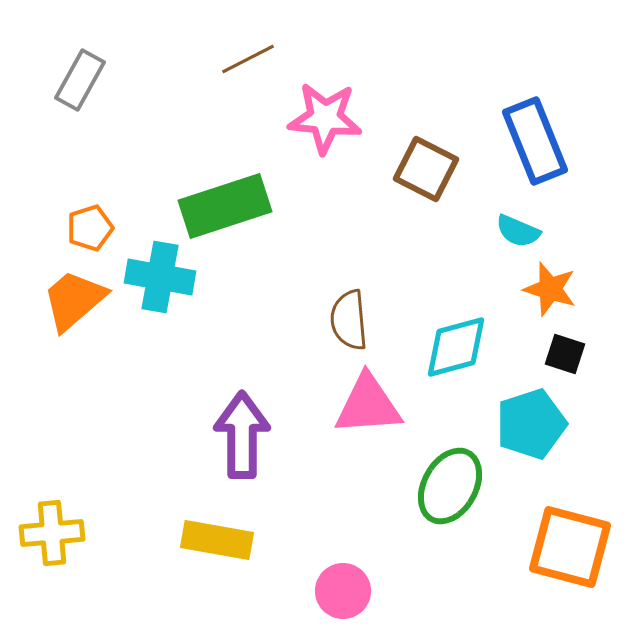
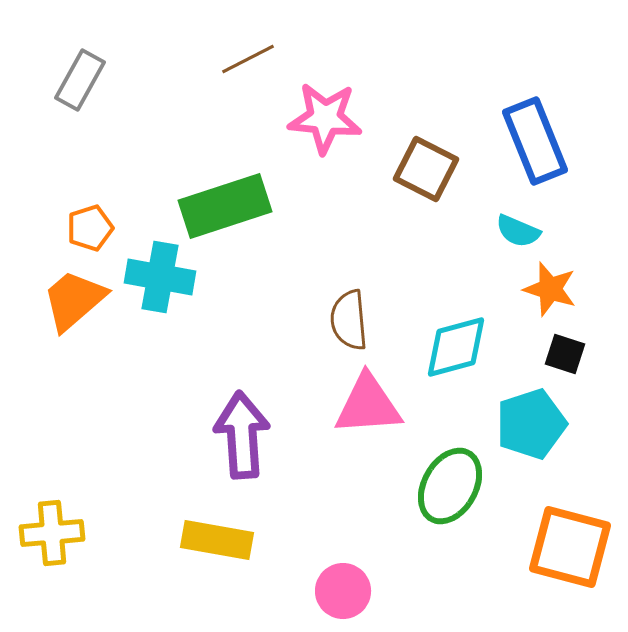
purple arrow: rotated 4 degrees counterclockwise
